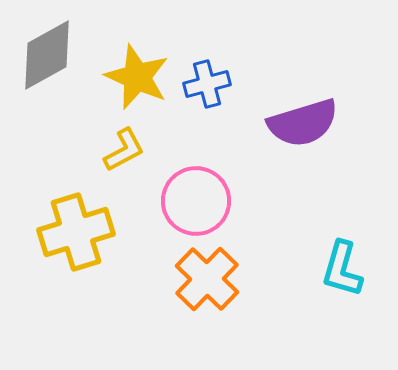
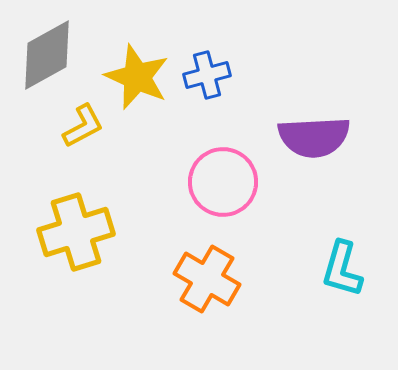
blue cross: moved 9 px up
purple semicircle: moved 11 px right, 14 px down; rotated 14 degrees clockwise
yellow L-shape: moved 41 px left, 24 px up
pink circle: moved 27 px right, 19 px up
orange cross: rotated 14 degrees counterclockwise
